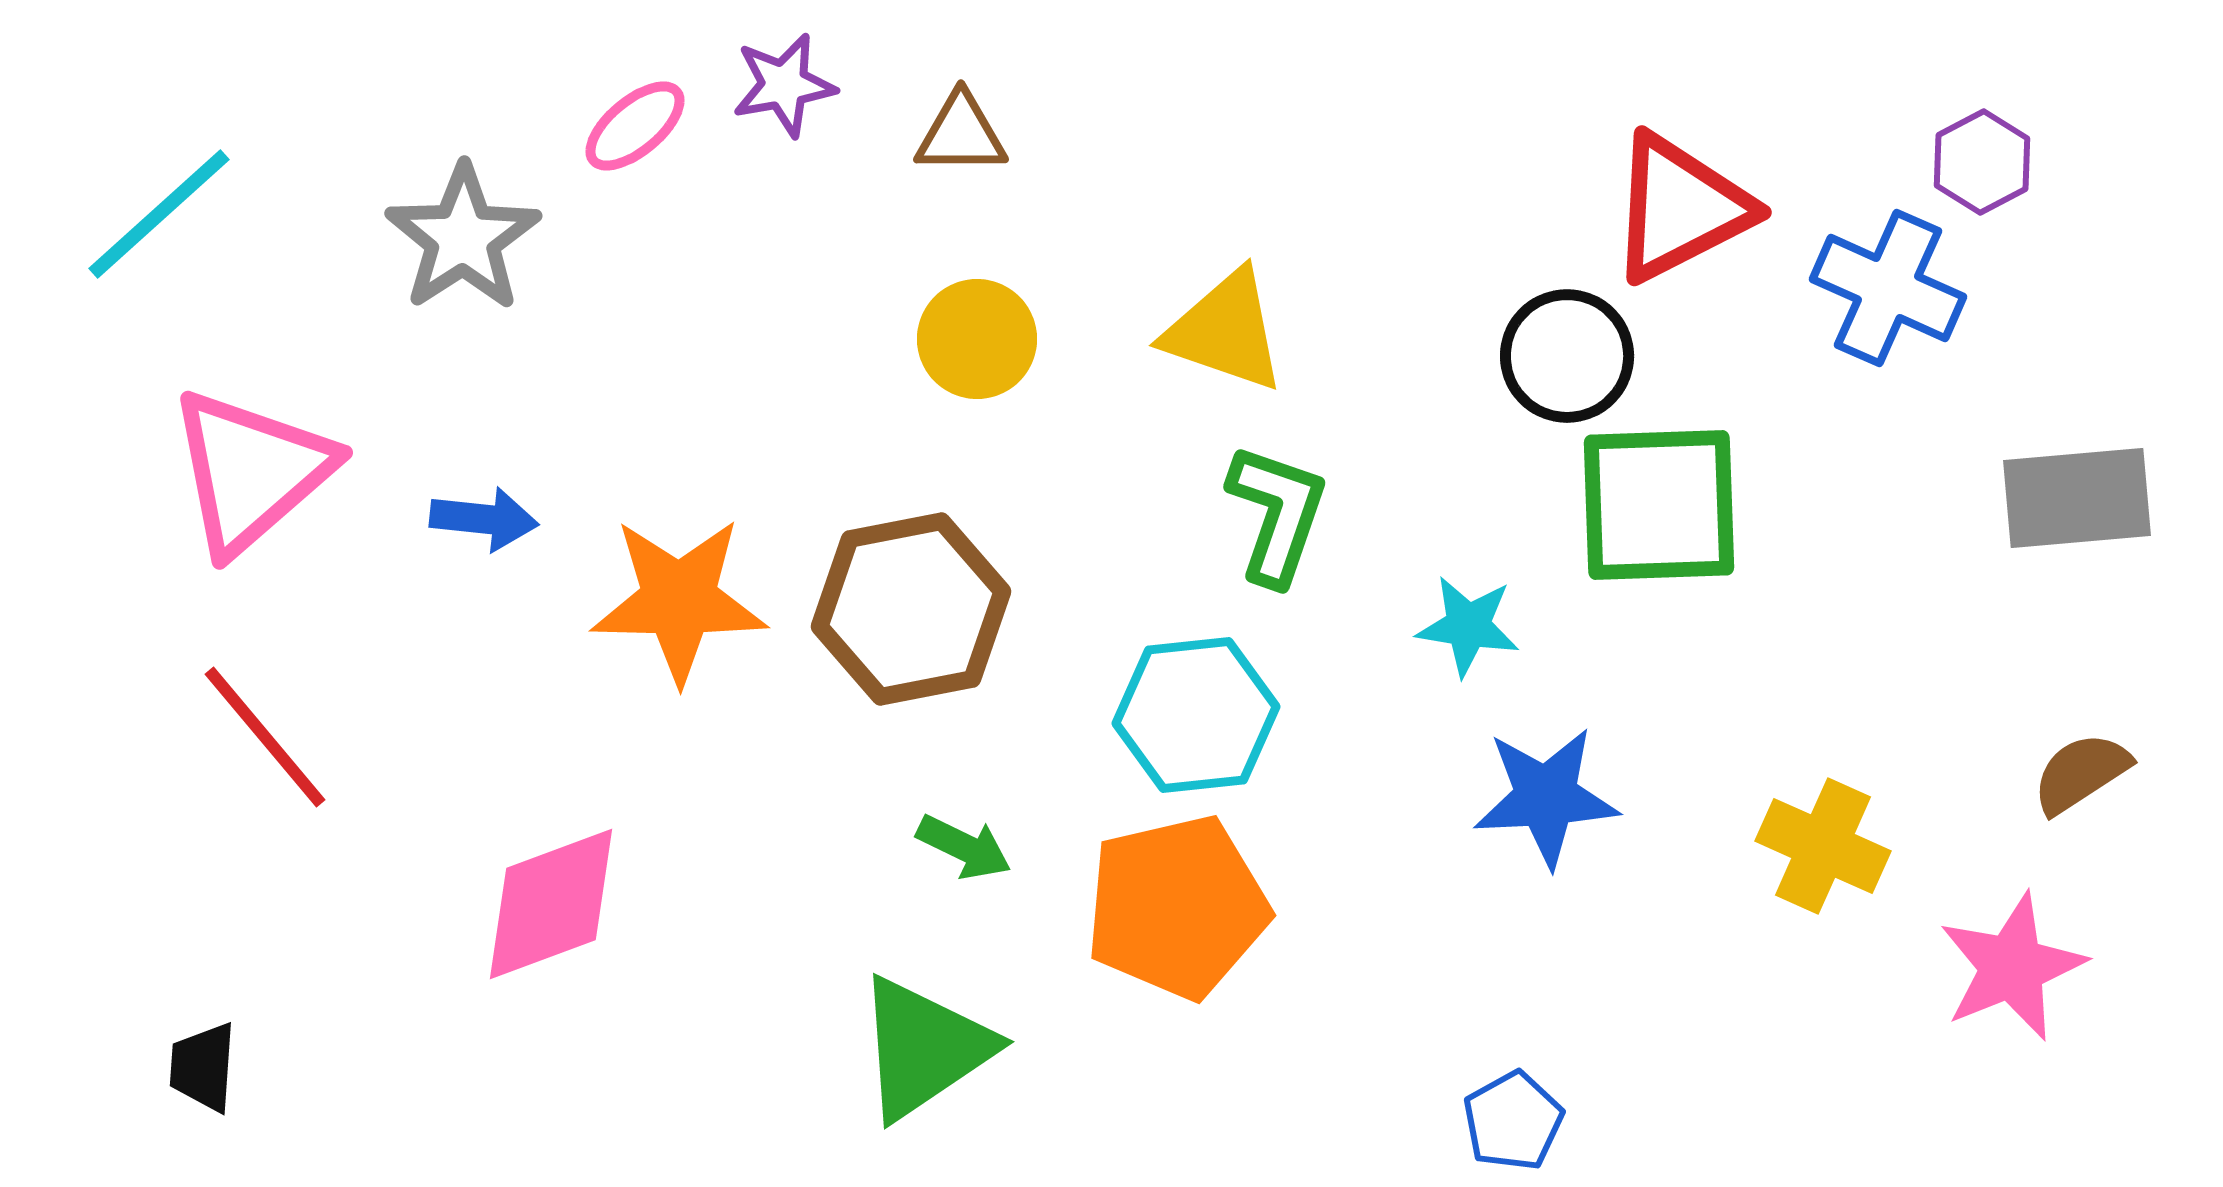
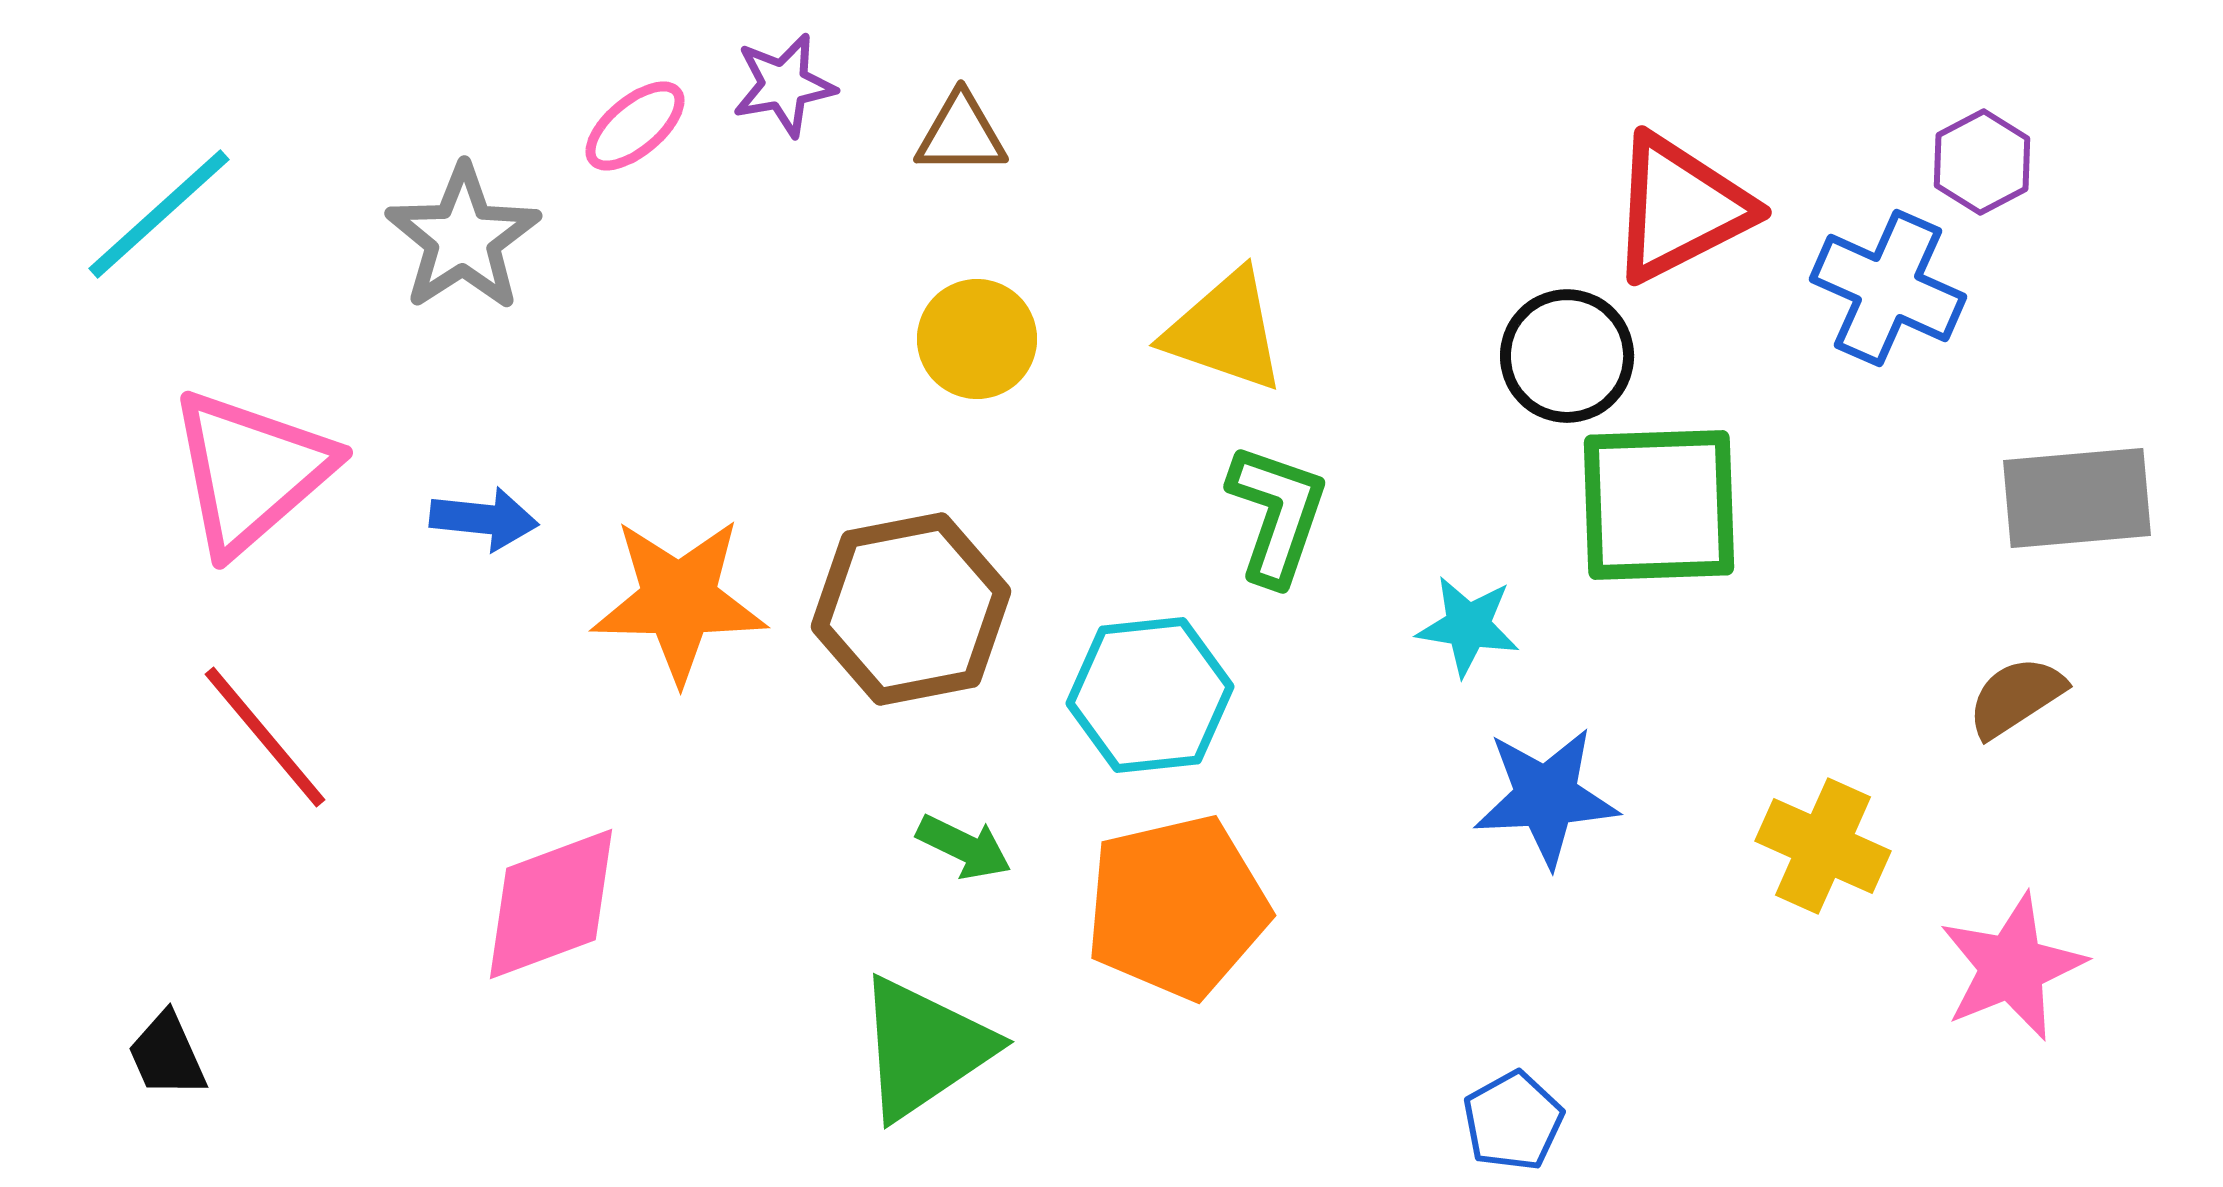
cyan hexagon: moved 46 px left, 20 px up
brown semicircle: moved 65 px left, 76 px up
black trapezoid: moved 36 px left, 12 px up; rotated 28 degrees counterclockwise
